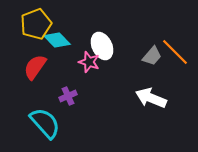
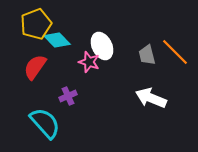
gray trapezoid: moved 5 px left, 1 px up; rotated 125 degrees clockwise
